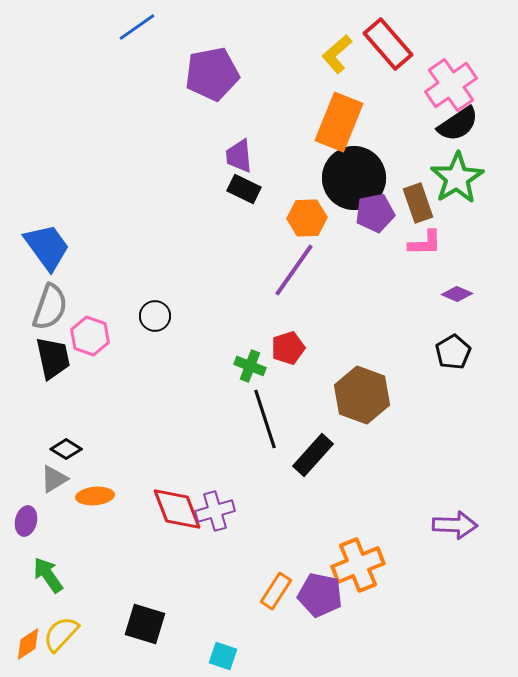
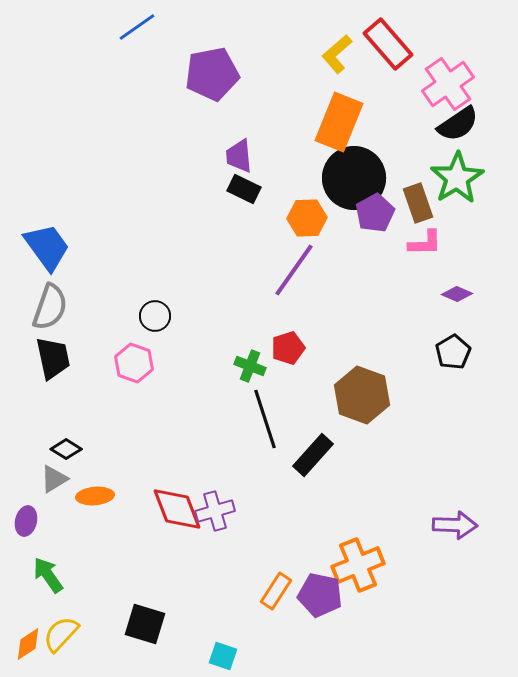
pink cross at (451, 85): moved 3 px left, 1 px up
purple pentagon at (375, 213): rotated 18 degrees counterclockwise
pink hexagon at (90, 336): moved 44 px right, 27 px down
